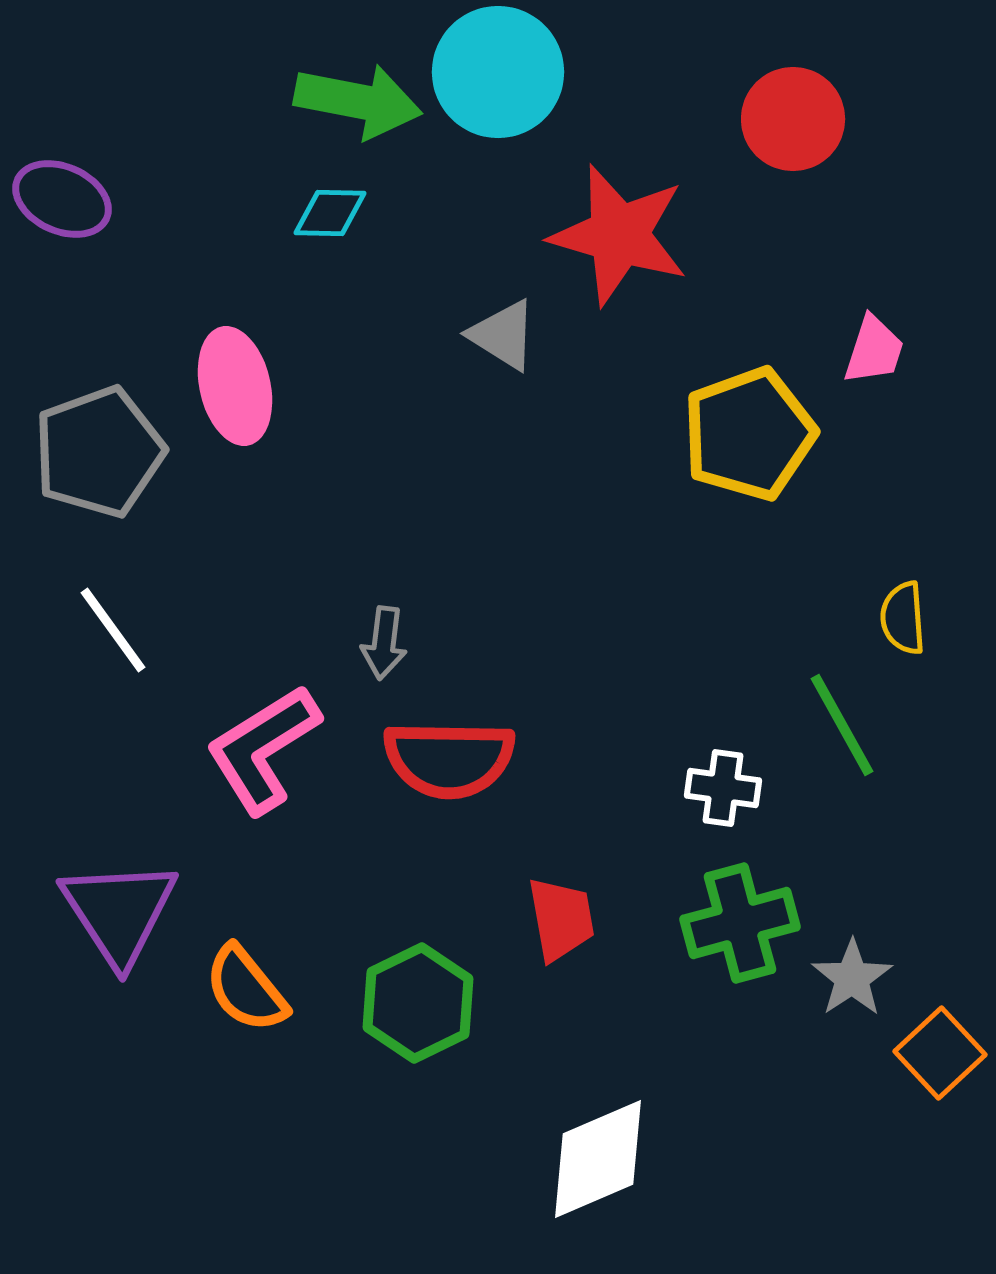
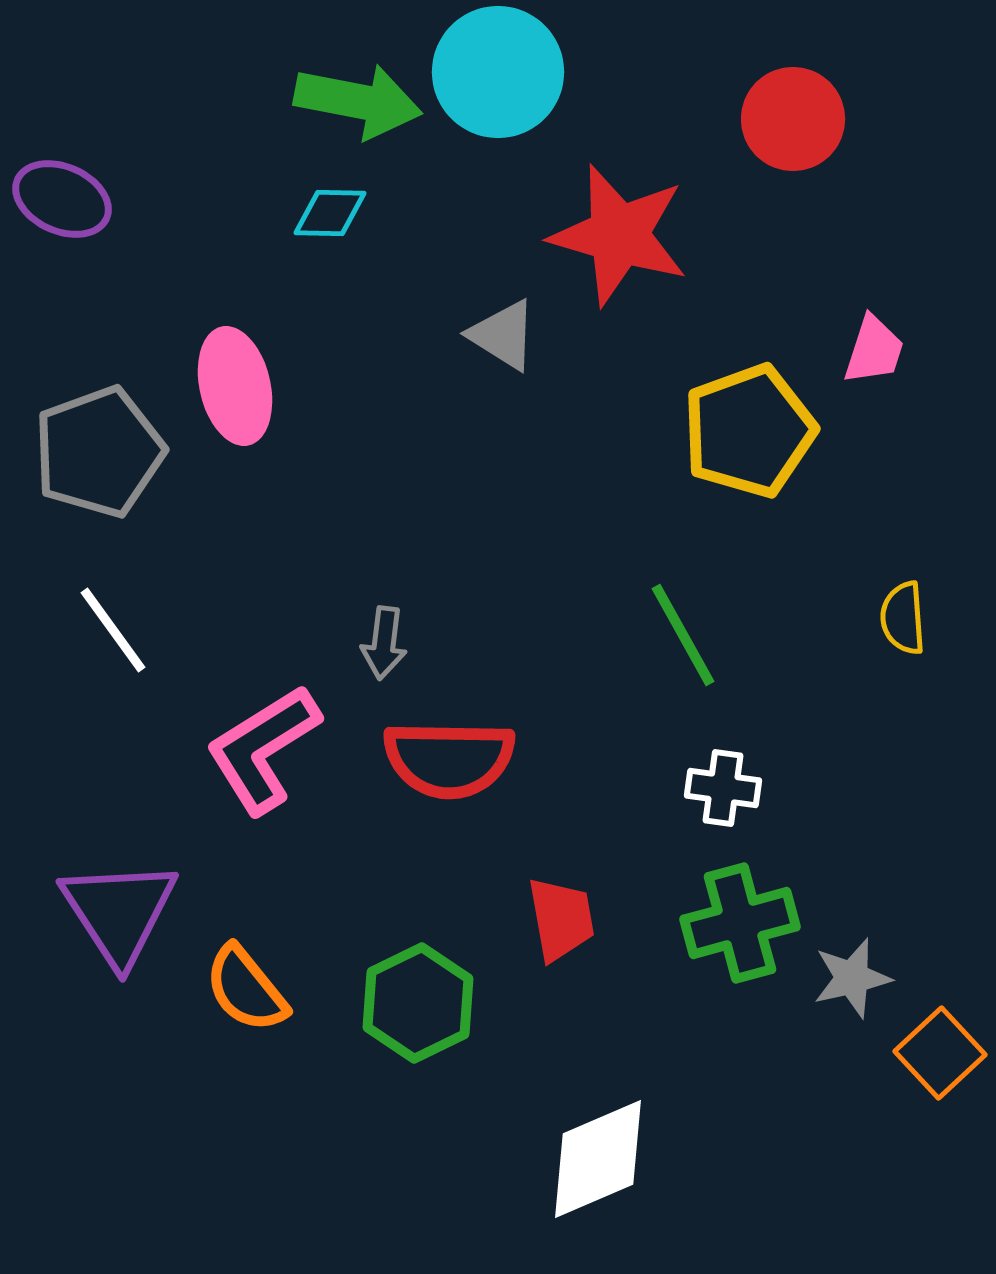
yellow pentagon: moved 3 px up
green line: moved 159 px left, 90 px up
gray star: rotated 20 degrees clockwise
